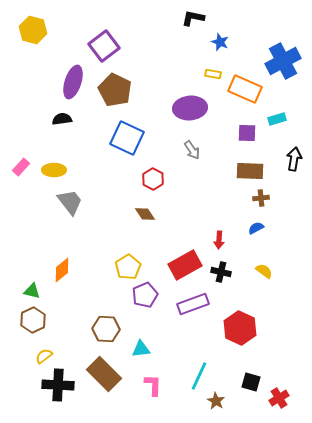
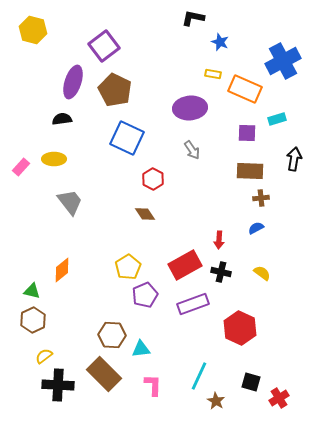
yellow ellipse at (54, 170): moved 11 px up
yellow semicircle at (264, 271): moved 2 px left, 2 px down
brown hexagon at (106, 329): moved 6 px right, 6 px down
